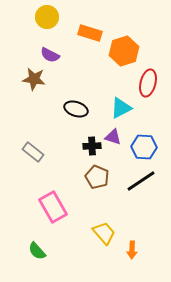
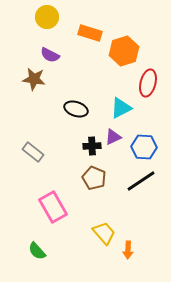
purple triangle: rotated 42 degrees counterclockwise
brown pentagon: moved 3 px left, 1 px down
orange arrow: moved 4 px left
